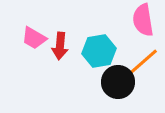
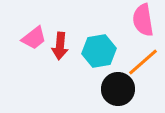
pink trapezoid: rotated 68 degrees counterclockwise
black circle: moved 7 px down
